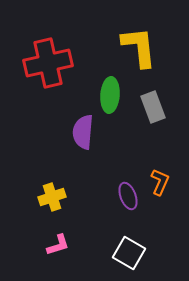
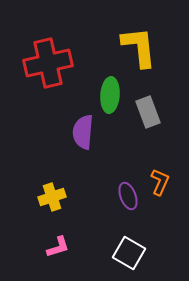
gray rectangle: moved 5 px left, 5 px down
pink L-shape: moved 2 px down
